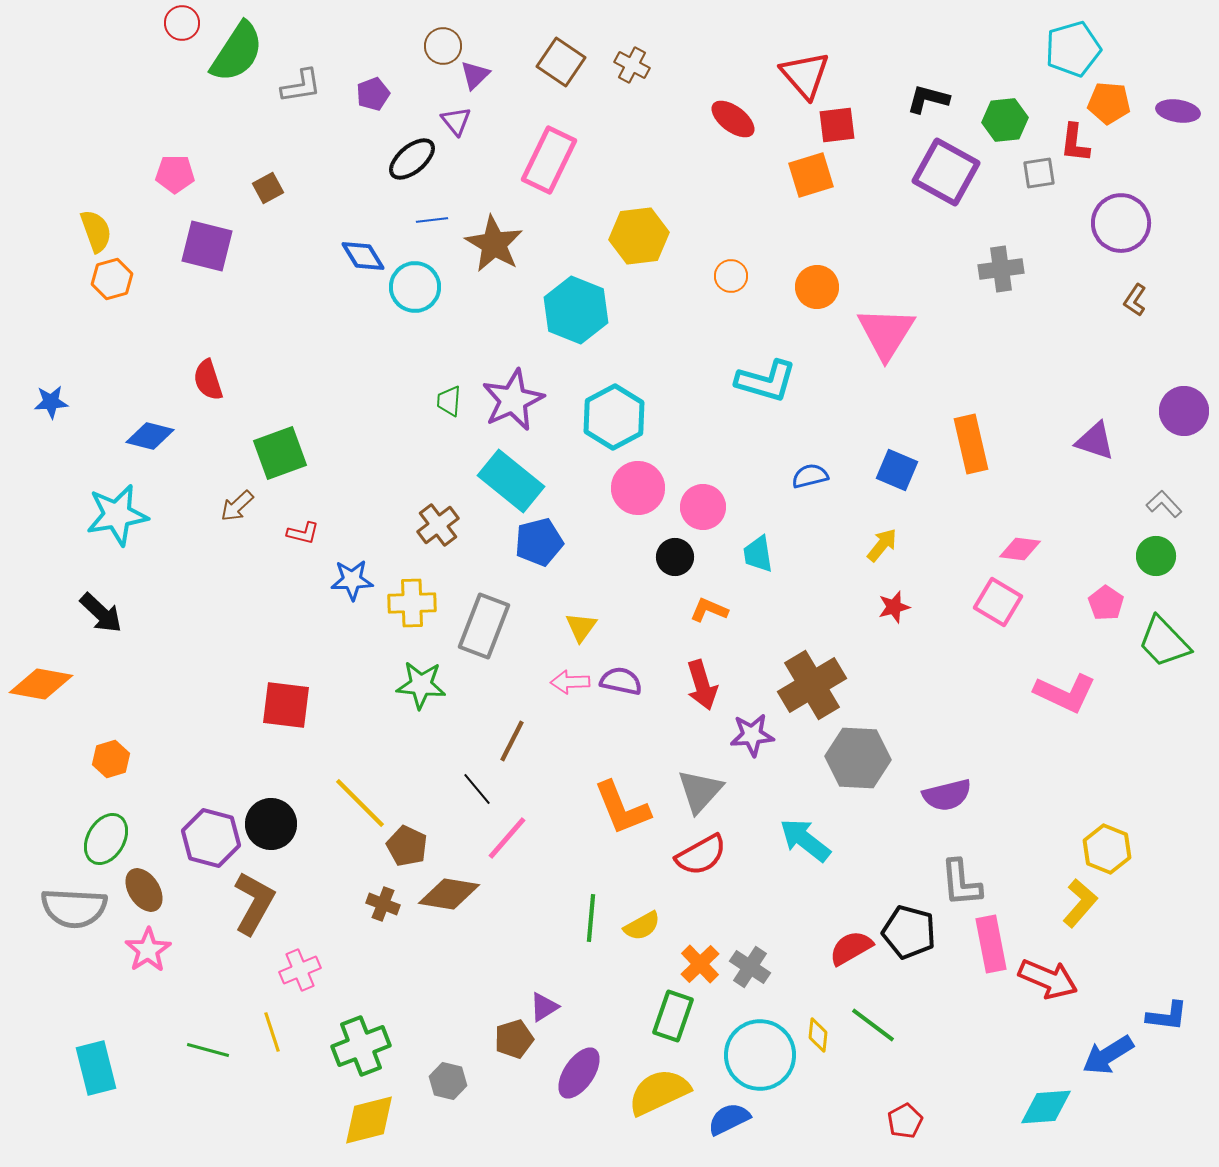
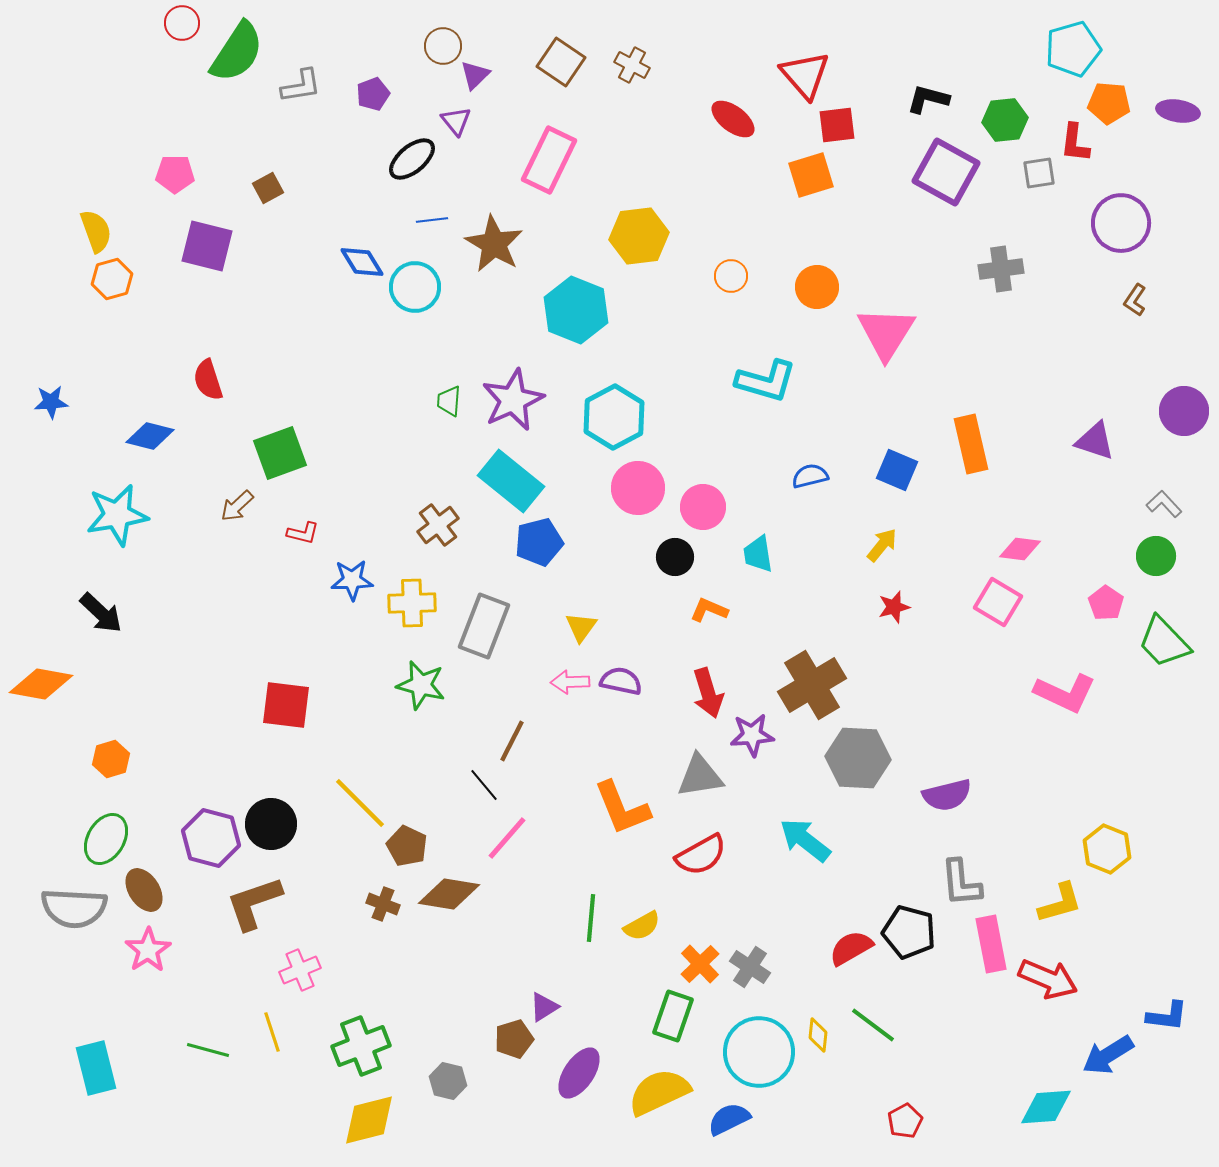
blue diamond at (363, 256): moved 1 px left, 6 px down
green star at (421, 685): rotated 9 degrees clockwise
red arrow at (702, 685): moved 6 px right, 8 px down
black line at (477, 789): moved 7 px right, 4 px up
gray triangle at (700, 791): moved 15 px up; rotated 39 degrees clockwise
brown L-shape at (254, 903): rotated 138 degrees counterclockwise
yellow L-shape at (1080, 903): moved 20 px left; rotated 33 degrees clockwise
cyan circle at (760, 1055): moved 1 px left, 3 px up
